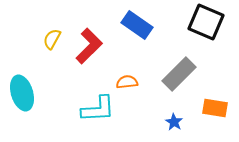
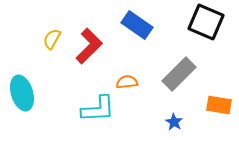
orange rectangle: moved 4 px right, 3 px up
